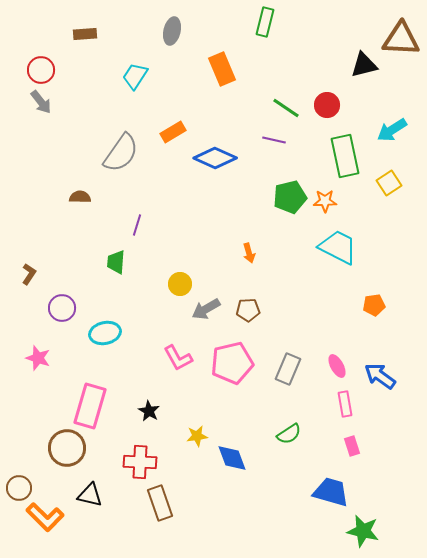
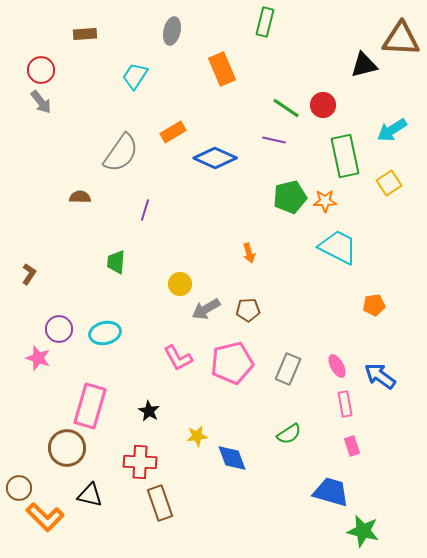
red circle at (327, 105): moved 4 px left
purple line at (137, 225): moved 8 px right, 15 px up
purple circle at (62, 308): moved 3 px left, 21 px down
